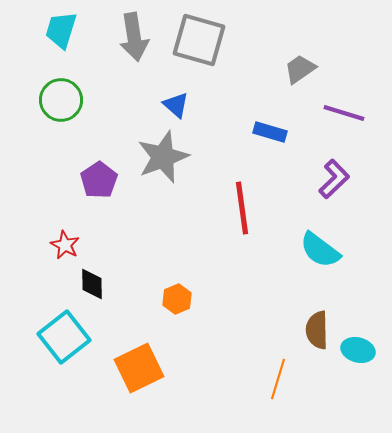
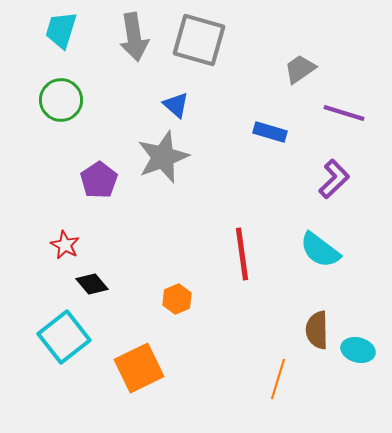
red line: moved 46 px down
black diamond: rotated 40 degrees counterclockwise
